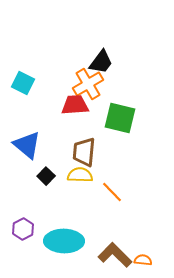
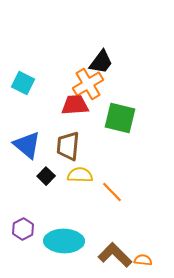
brown trapezoid: moved 16 px left, 6 px up
